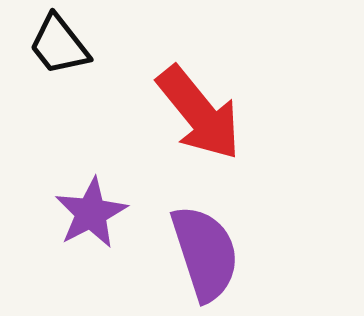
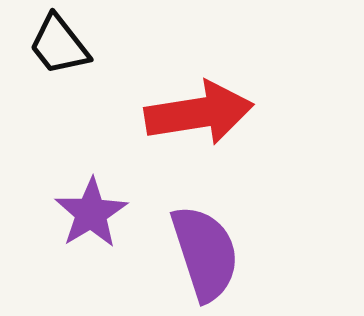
red arrow: rotated 60 degrees counterclockwise
purple star: rotated 4 degrees counterclockwise
